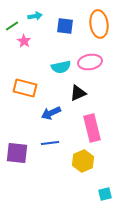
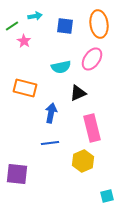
pink ellipse: moved 2 px right, 3 px up; rotated 45 degrees counterclockwise
blue arrow: rotated 126 degrees clockwise
purple square: moved 21 px down
cyan square: moved 2 px right, 2 px down
